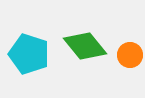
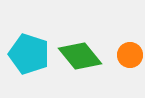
green diamond: moved 5 px left, 10 px down
